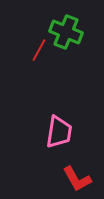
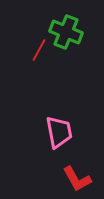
pink trapezoid: rotated 20 degrees counterclockwise
